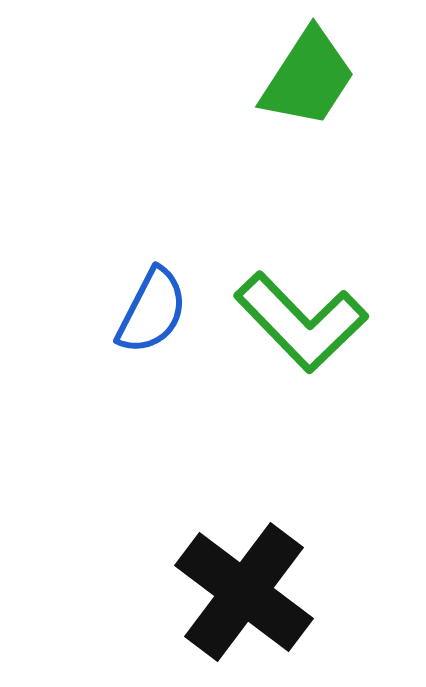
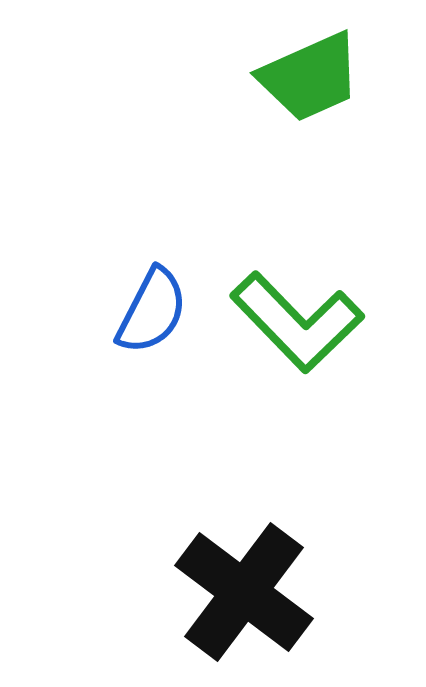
green trapezoid: moved 2 px right, 1 px up; rotated 33 degrees clockwise
green L-shape: moved 4 px left
